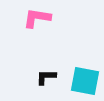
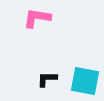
black L-shape: moved 1 px right, 2 px down
